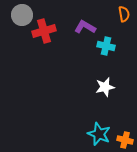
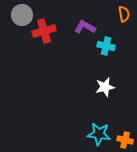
cyan star: rotated 15 degrees counterclockwise
